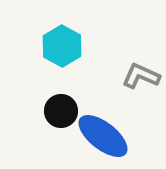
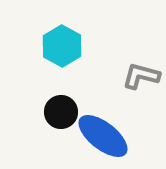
gray L-shape: rotated 9 degrees counterclockwise
black circle: moved 1 px down
